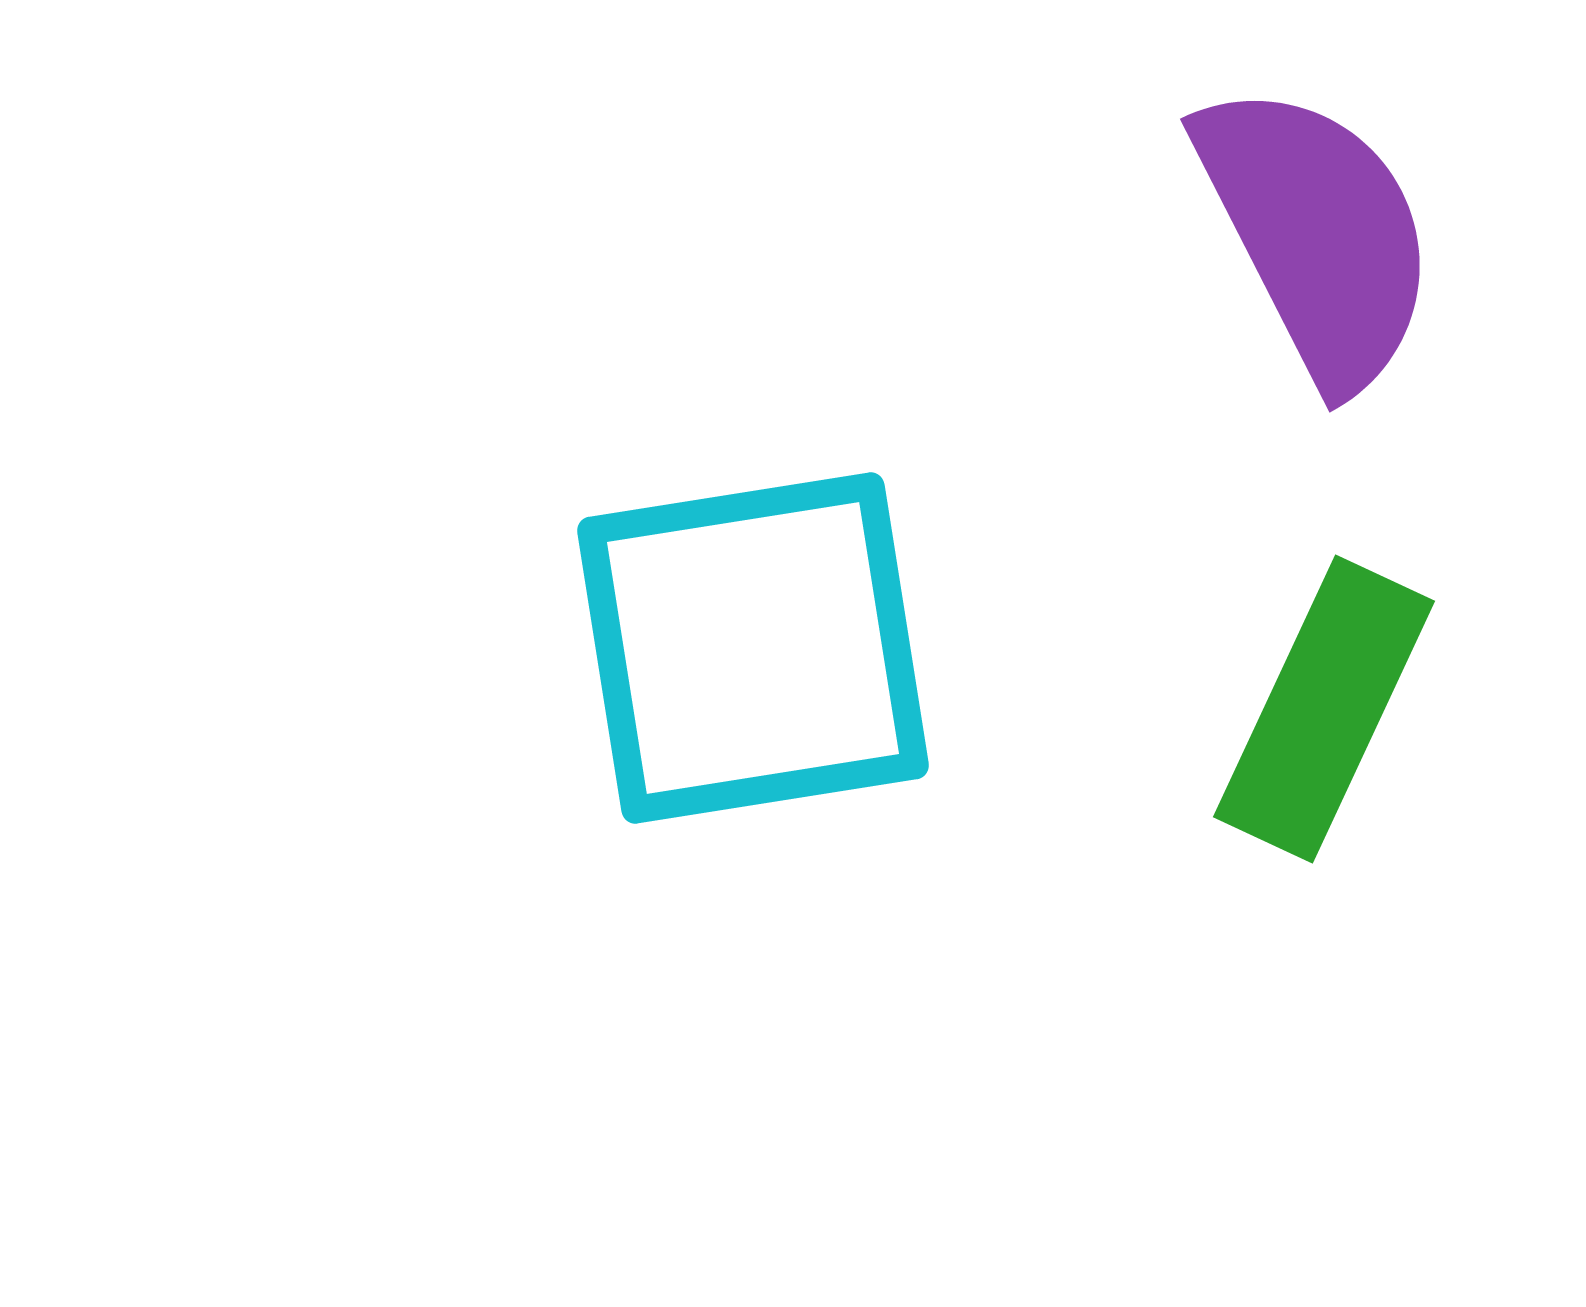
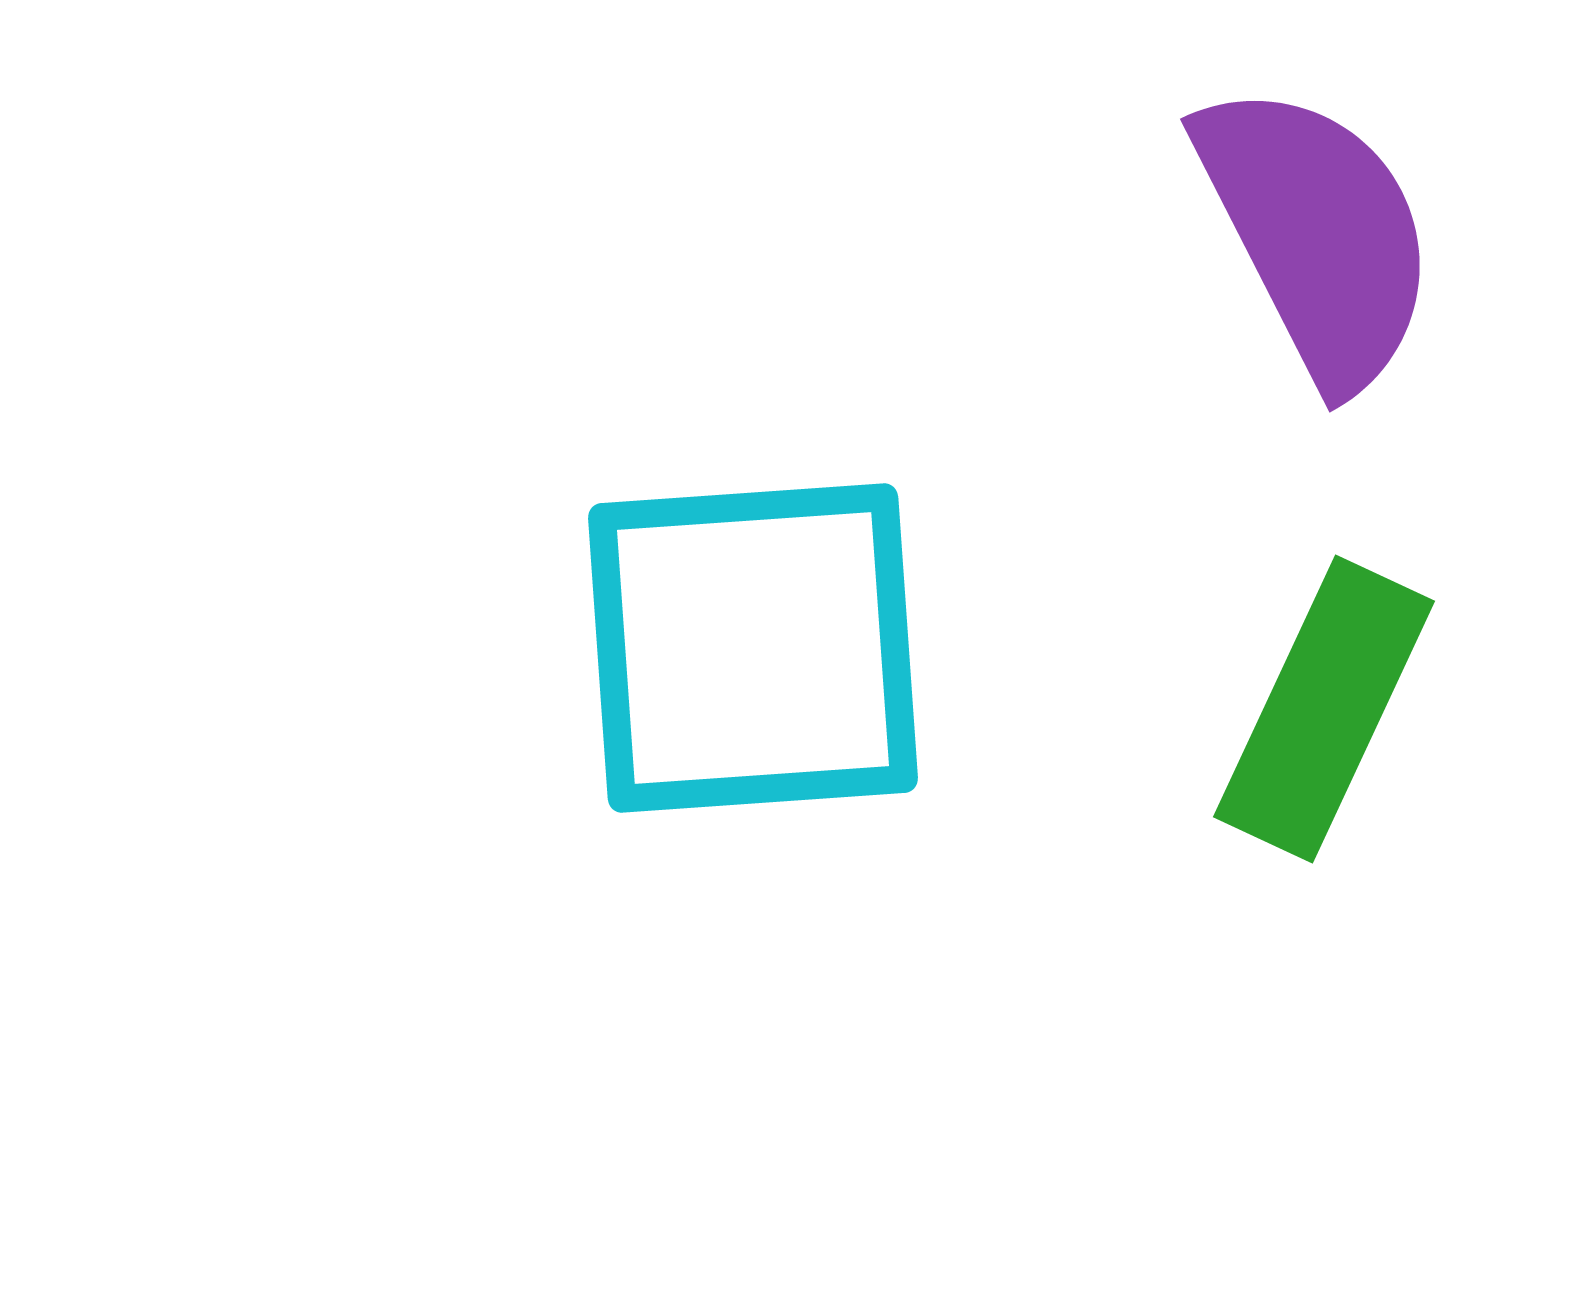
cyan square: rotated 5 degrees clockwise
